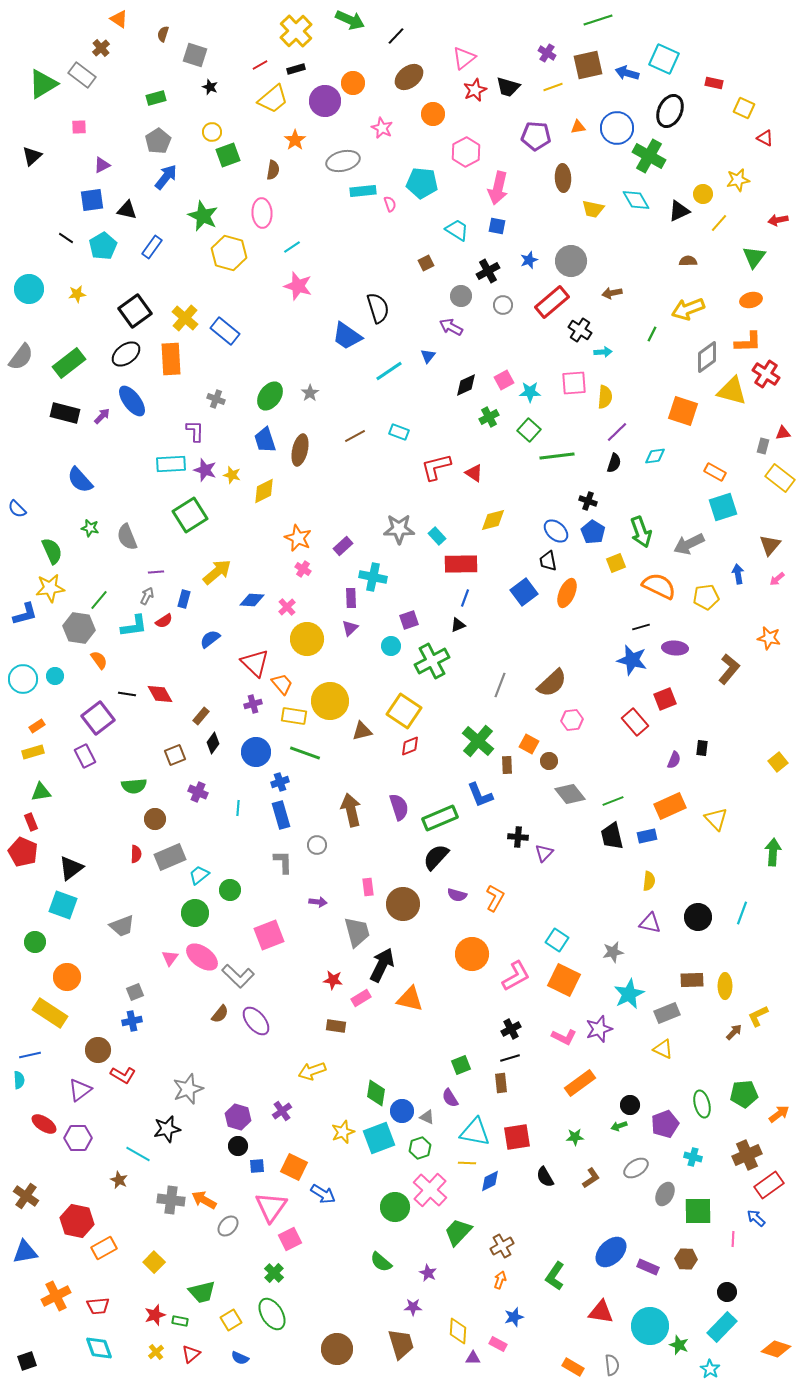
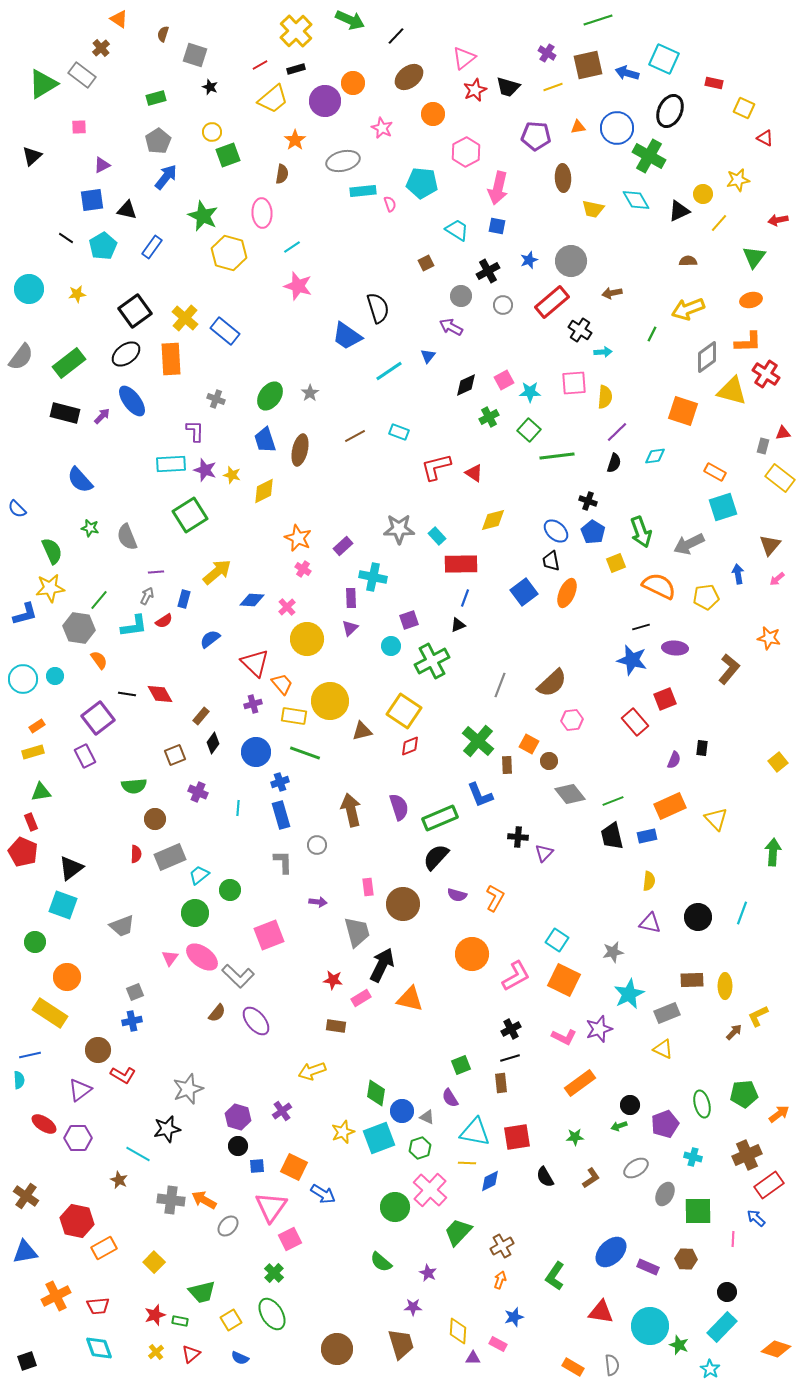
brown semicircle at (273, 170): moved 9 px right, 4 px down
black trapezoid at (548, 561): moved 3 px right
brown semicircle at (220, 1014): moved 3 px left, 1 px up
